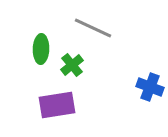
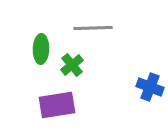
gray line: rotated 27 degrees counterclockwise
